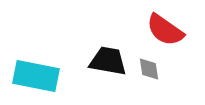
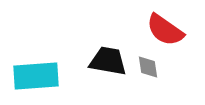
gray diamond: moved 1 px left, 2 px up
cyan rectangle: rotated 15 degrees counterclockwise
